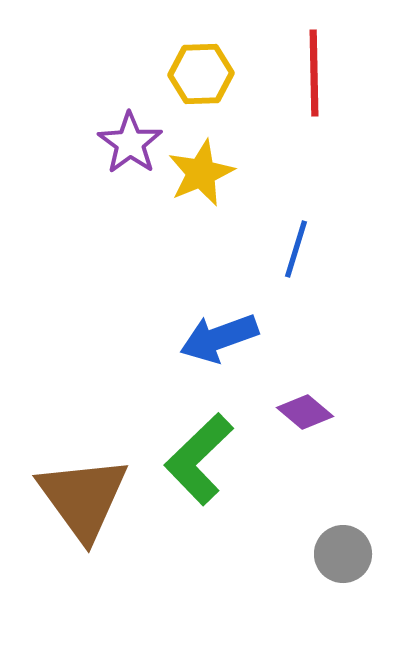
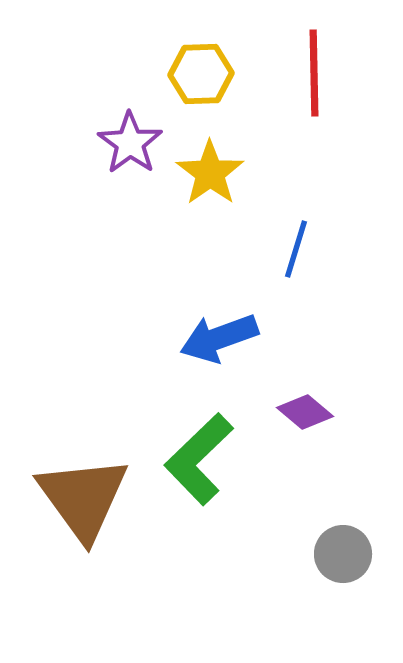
yellow star: moved 9 px right; rotated 12 degrees counterclockwise
